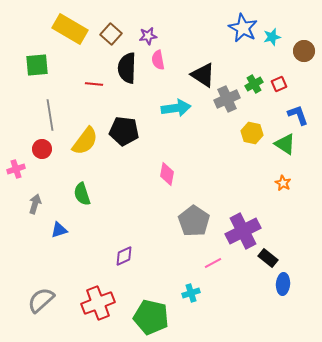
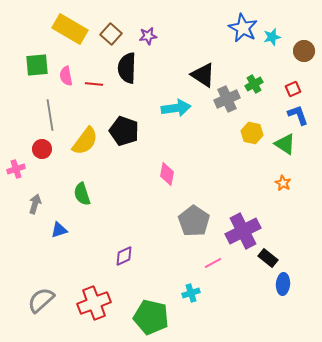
pink semicircle: moved 92 px left, 16 px down
red square: moved 14 px right, 5 px down
black pentagon: rotated 12 degrees clockwise
red cross: moved 4 px left
